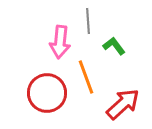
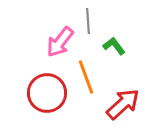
pink arrow: rotated 32 degrees clockwise
